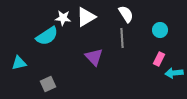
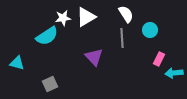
white star: rotated 14 degrees counterclockwise
cyan circle: moved 10 px left
cyan triangle: moved 2 px left; rotated 28 degrees clockwise
gray square: moved 2 px right
